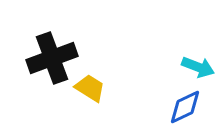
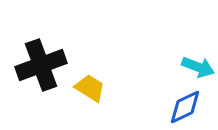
black cross: moved 11 px left, 7 px down
